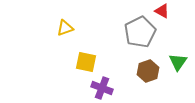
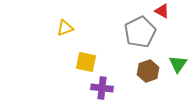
green triangle: moved 2 px down
purple cross: rotated 15 degrees counterclockwise
